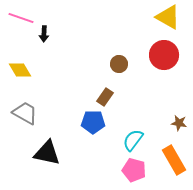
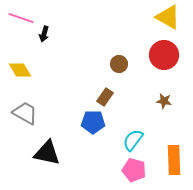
black arrow: rotated 14 degrees clockwise
brown star: moved 15 px left, 22 px up
orange rectangle: rotated 28 degrees clockwise
